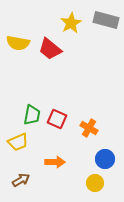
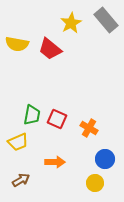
gray rectangle: rotated 35 degrees clockwise
yellow semicircle: moved 1 px left, 1 px down
